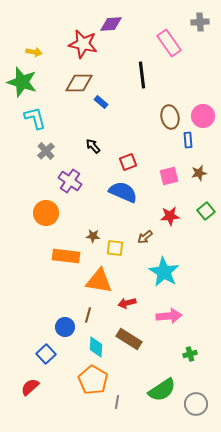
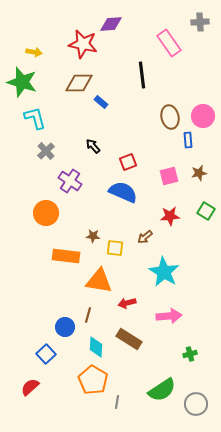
green square at (206, 211): rotated 18 degrees counterclockwise
